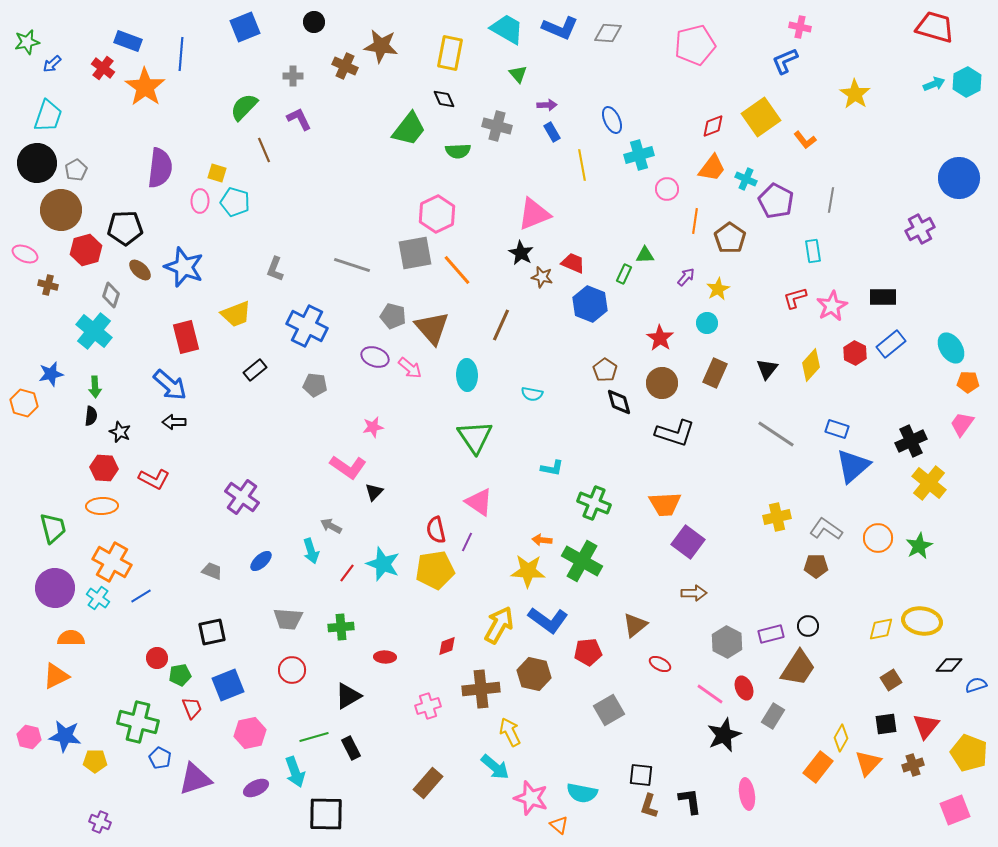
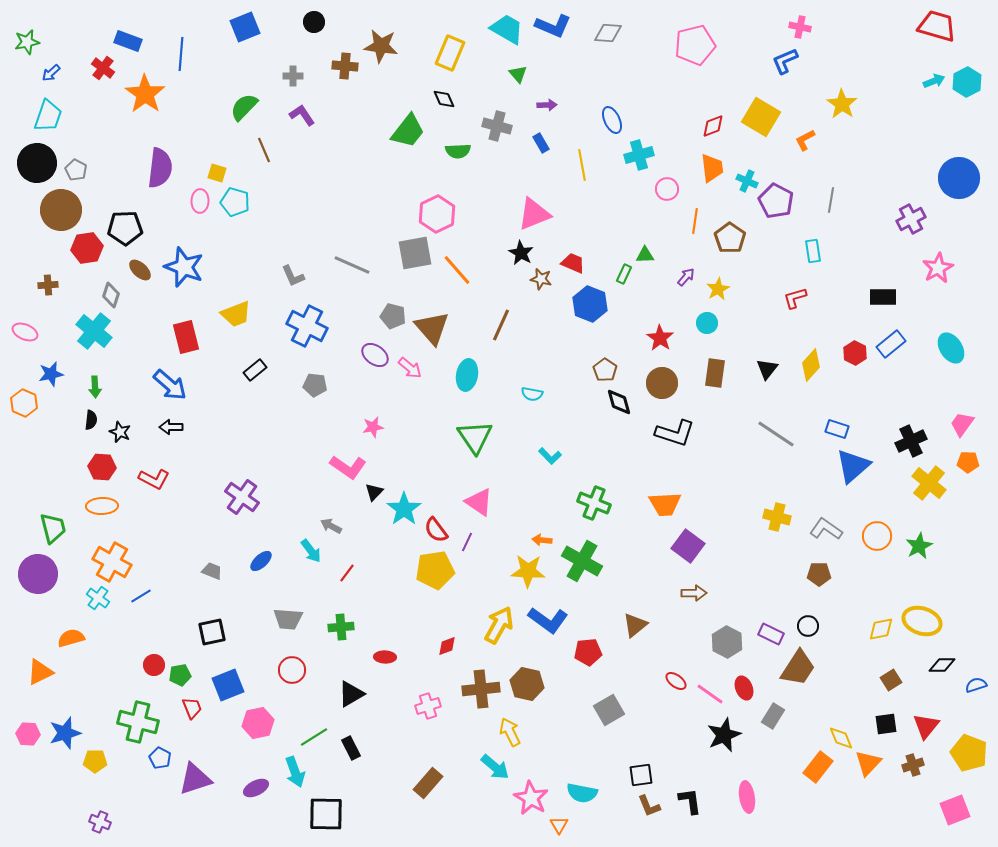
red trapezoid at (935, 27): moved 2 px right, 1 px up
blue L-shape at (560, 28): moved 7 px left, 2 px up
yellow rectangle at (450, 53): rotated 12 degrees clockwise
blue arrow at (52, 64): moved 1 px left, 9 px down
brown cross at (345, 66): rotated 20 degrees counterclockwise
cyan arrow at (934, 84): moved 3 px up
orange star at (145, 87): moved 7 px down
yellow star at (855, 94): moved 13 px left, 10 px down
yellow square at (761, 117): rotated 24 degrees counterclockwise
purple L-shape at (299, 119): moved 3 px right, 4 px up; rotated 8 degrees counterclockwise
green trapezoid at (409, 129): moved 1 px left, 2 px down
blue rectangle at (552, 132): moved 11 px left, 11 px down
orange L-shape at (805, 140): rotated 100 degrees clockwise
orange trapezoid at (712, 168): rotated 44 degrees counterclockwise
gray pentagon at (76, 170): rotated 15 degrees counterclockwise
cyan cross at (746, 179): moved 1 px right, 2 px down
purple cross at (920, 229): moved 9 px left, 10 px up
red hexagon at (86, 250): moved 1 px right, 2 px up; rotated 8 degrees clockwise
pink ellipse at (25, 254): moved 78 px down
gray line at (352, 265): rotated 6 degrees clockwise
gray L-shape at (275, 269): moved 18 px right, 7 px down; rotated 45 degrees counterclockwise
brown star at (542, 277): moved 1 px left, 2 px down
brown cross at (48, 285): rotated 18 degrees counterclockwise
pink star at (832, 306): moved 106 px right, 38 px up
purple ellipse at (375, 357): moved 2 px up; rotated 16 degrees clockwise
brown rectangle at (715, 373): rotated 16 degrees counterclockwise
cyan ellipse at (467, 375): rotated 12 degrees clockwise
orange pentagon at (968, 382): moved 80 px down
orange hexagon at (24, 403): rotated 8 degrees clockwise
black semicircle at (91, 416): moved 4 px down
black arrow at (174, 422): moved 3 px left, 5 px down
red hexagon at (104, 468): moved 2 px left, 1 px up
cyan L-shape at (552, 468): moved 2 px left, 12 px up; rotated 35 degrees clockwise
yellow cross at (777, 517): rotated 28 degrees clockwise
red semicircle at (436, 530): rotated 24 degrees counterclockwise
orange circle at (878, 538): moved 1 px left, 2 px up
purple square at (688, 542): moved 4 px down
cyan arrow at (311, 551): rotated 20 degrees counterclockwise
cyan star at (383, 564): moved 21 px right, 55 px up; rotated 16 degrees clockwise
brown pentagon at (816, 566): moved 3 px right, 8 px down
purple circle at (55, 588): moved 17 px left, 14 px up
yellow ellipse at (922, 621): rotated 9 degrees clockwise
purple rectangle at (771, 634): rotated 40 degrees clockwise
orange semicircle at (71, 638): rotated 16 degrees counterclockwise
red circle at (157, 658): moved 3 px left, 7 px down
red ellipse at (660, 664): moved 16 px right, 17 px down; rotated 10 degrees clockwise
black diamond at (949, 665): moved 7 px left
brown hexagon at (534, 674): moved 7 px left, 10 px down
orange triangle at (56, 676): moved 16 px left, 4 px up
black triangle at (348, 696): moved 3 px right, 2 px up
pink hexagon at (250, 733): moved 8 px right, 10 px up
blue star at (65, 736): moved 3 px up; rotated 24 degrees counterclockwise
pink hexagon at (29, 737): moved 1 px left, 3 px up; rotated 10 degrees counterclockwise
green line at (314, 737): rotated 16 degrees counterclockwise
yellow diamond at (841, 738): rotated 52 degrees counterclockwise
black square at (641, 775): rotated 15 degrees counterclockwise
pink ellipse at (747, 794): moved 3 px down
pink star at (531, 798): rotated 12 degrees clockwise
brown L-shape at (649, 806): rotated 40 degrees counterclockwise
orange triangle at (559, 825): rotated 18 degrees clockwise
